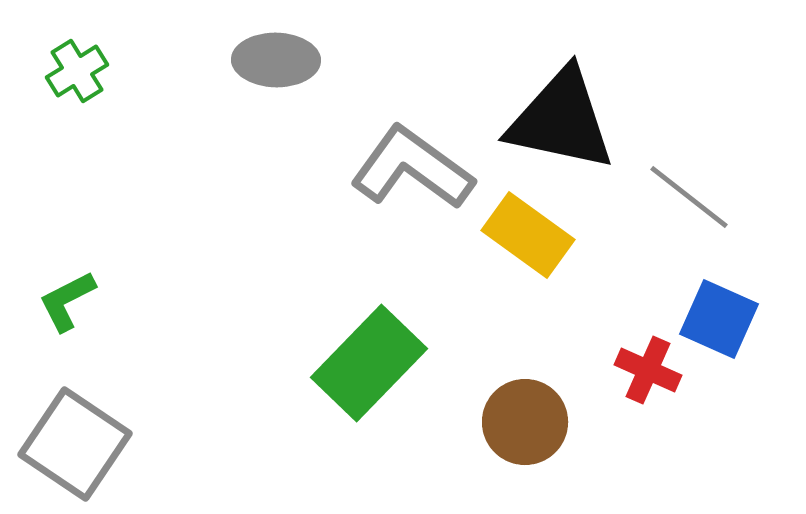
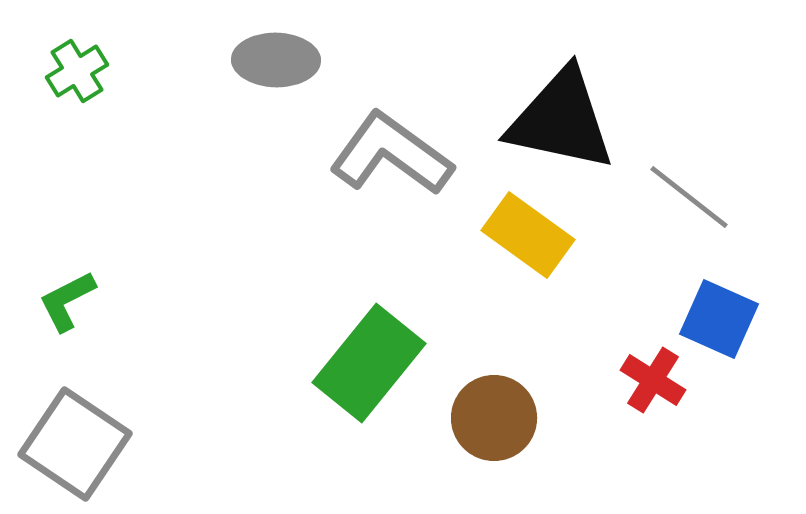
gray L-shape: moved 21 px left, 14 px up
green rectangle: rotated 5 degrees counterclockwise
red cross: moved 5 px right, 10 px down; rotated 8 degrees clockwise
brown circle: moved 31 px left, 4 px up
